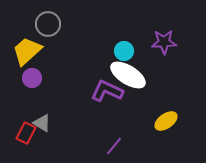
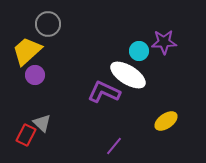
cyan circle: moved 15 px right
purple circle: moved 3 px right, 3 px up
purple L-shape: moved 3 px left, 1 px down
gray triangle: rotated 12 degrees clockwise
red rectangle: moved 2 px down
